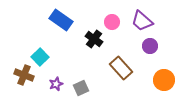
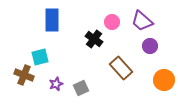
blue rectangle: moved 9 px left; rotated 55 degrees clockwise
cyan square: rotated 30 degrees clockwise
